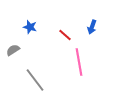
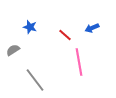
blue arrow: moved 1 px down; rotated 48 degrees clockwise
